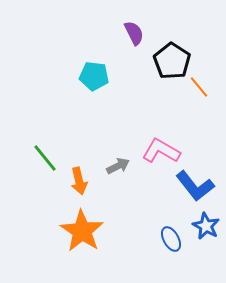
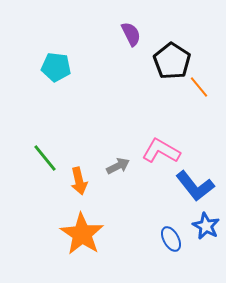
purple semicircle: moved 3 px left, 1 px down
cyan pentagon: moved 38 px left, 9 px up
orange star: moved 3 px down
